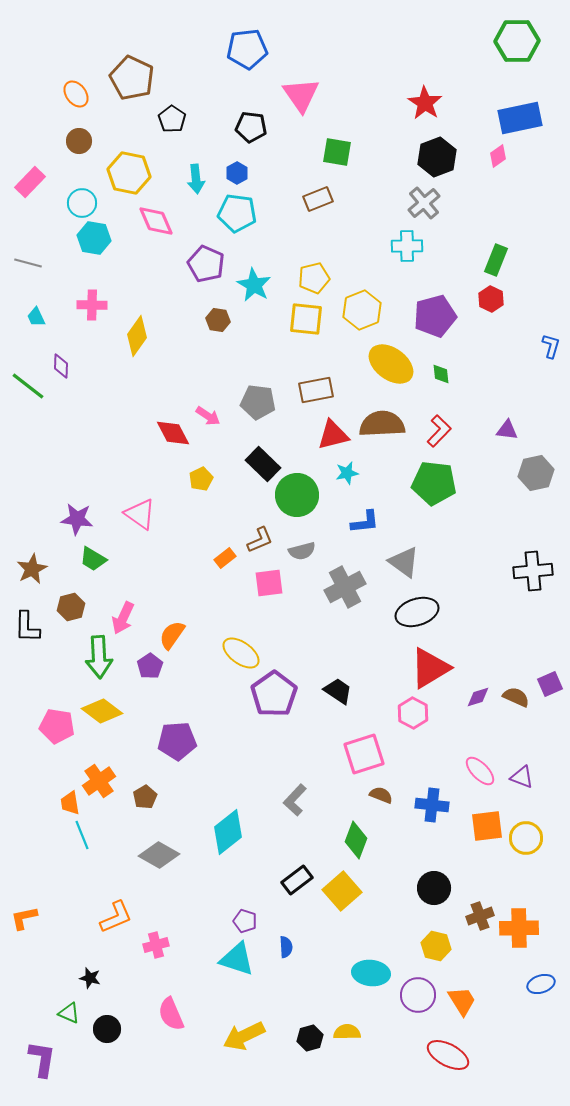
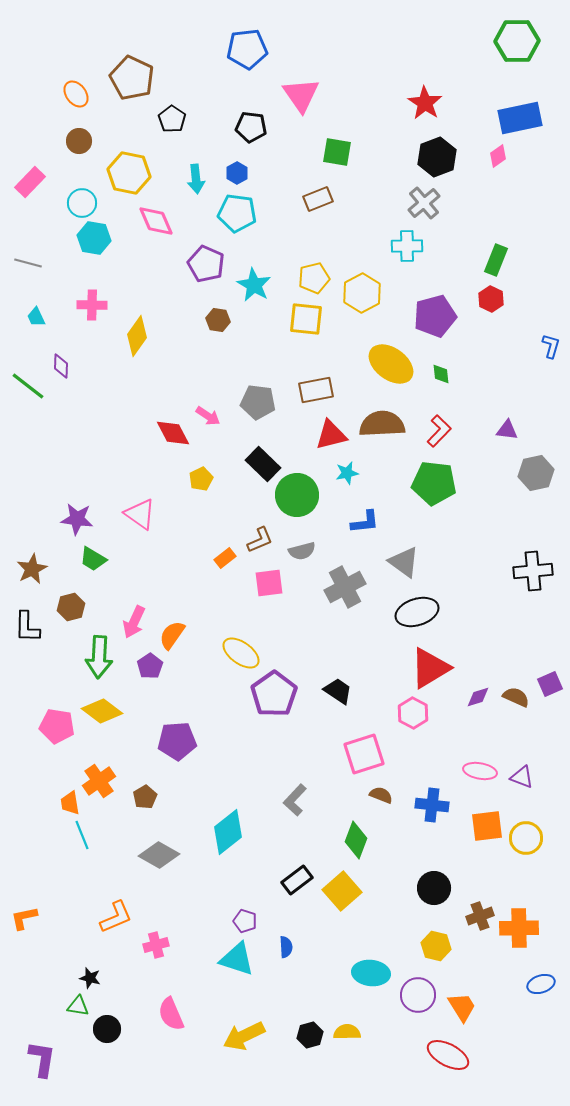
yellow hexagon at (362, 310): moved 17 px up; rotated 6 degrees counterclockwise
red triangle at (333, 435): moved 2 px left
pink arrow at (123, 618): moved 11 px right, 4 px down
green arrow at (99, 657): rotated 6 degrees clockwise
pink ellipse at (480, 771): rotated 36 degrees counterclockwise
orange trapezoid at (462, 1001): moved 6 px down
green triangle at (69, 1013): moved 9 px right, 7 px up; rotated 15 degrees counterclockwise
black hexagon at (310, 1038): moved 3 px up
